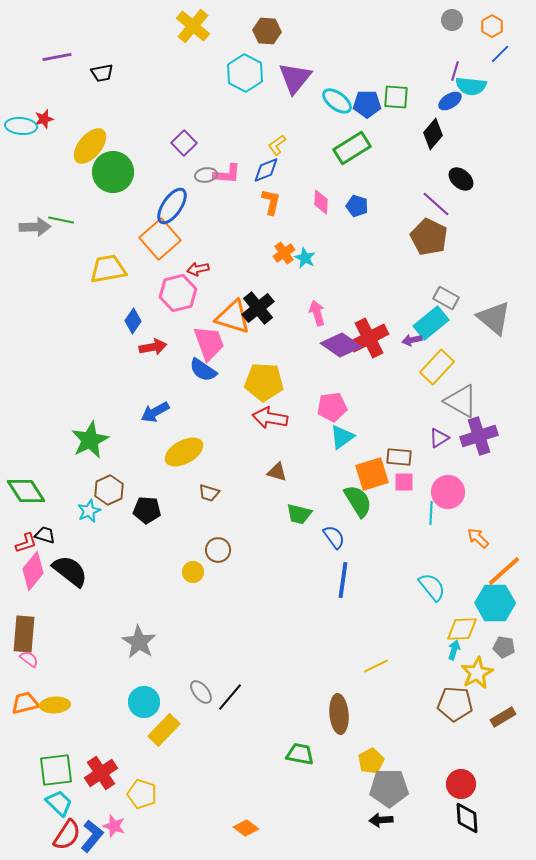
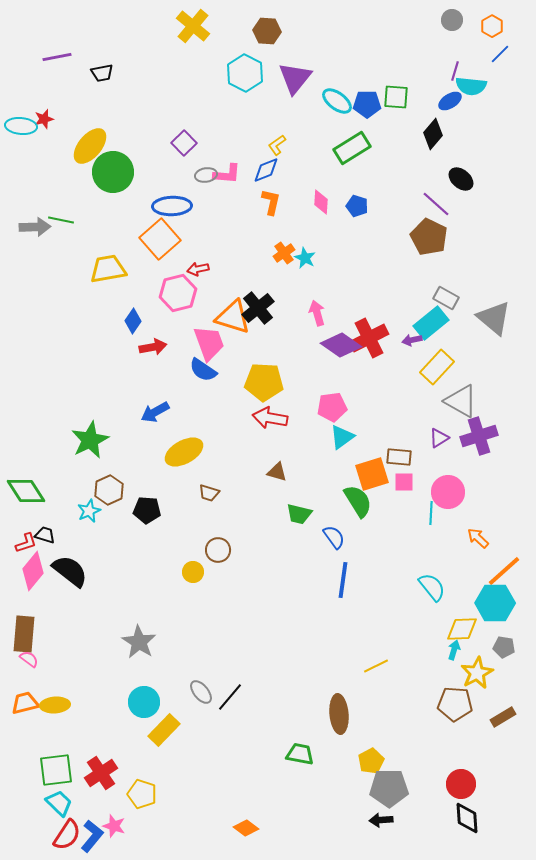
blue ellipse at (172, 206): rotated 54 degrees clockwise
